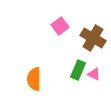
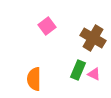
pink square: moved 13 px left
